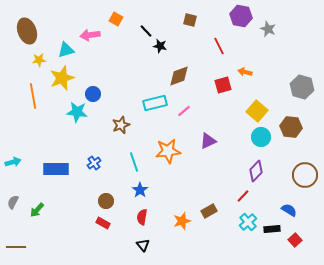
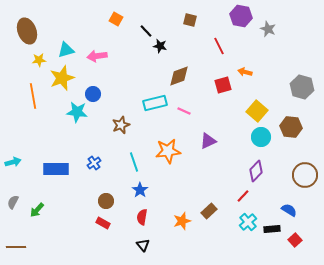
pink arrow at (90, 35): moved 7 px right, 21 px down
pink line at (184, 111): rotated 64 degrees clockwise
brown rectangle at (209, 211): rotated 14 degrees counterclockwise
